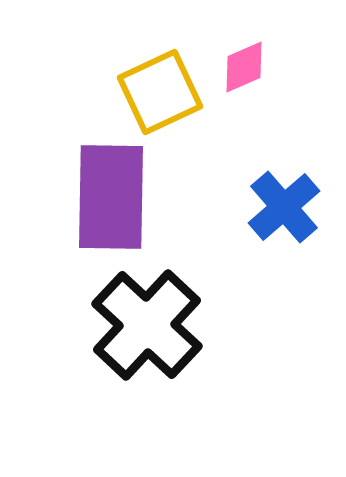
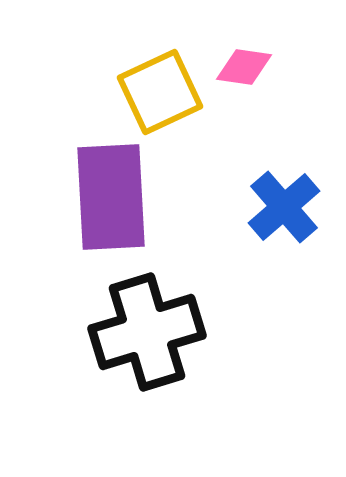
pink diamond: rotated 32 degrees clockwise
purple rectangle: rotated 4 degrees counterclockwise
black cross: moved 7 px down; rotated 30 degrees clockwise
